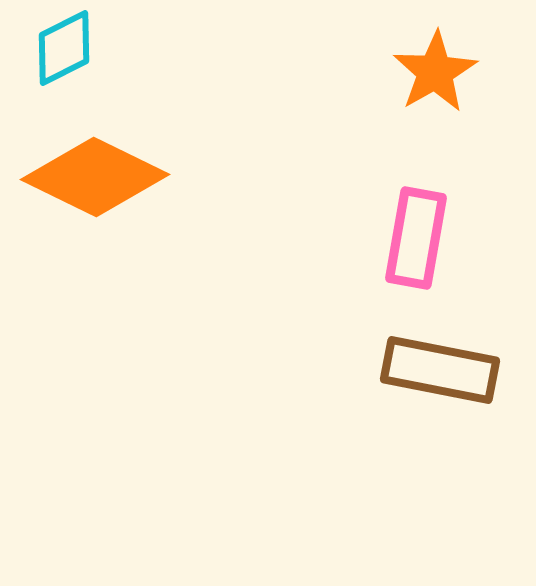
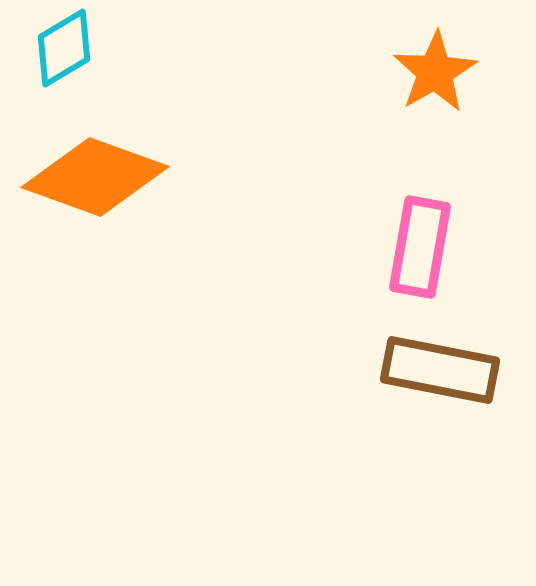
cyan diamond: rotated 4 degrees counterclockwise
orange diamond: rotated 6 degrees counterclockwise
pink rectangle: moved 4 px right, 9 px down
